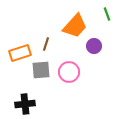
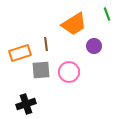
orange trapezoid: moved 1 px left, 2 px up; rotated 16 degrees clockwise
brown line: rotated 24 degrees counterclockwise
black cross: moved 1 px right; rotated 12 degrees counterclockwise
